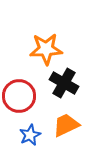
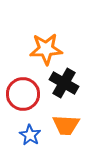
red circle: moved 4 px right, 2 px up
orange trapezoid: rotated 152 degrees counterclockwise
blue star: rotated 15 degrees counterclockwise
